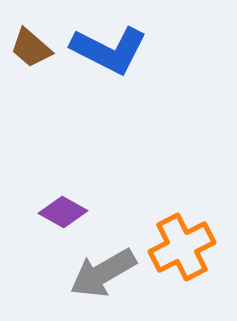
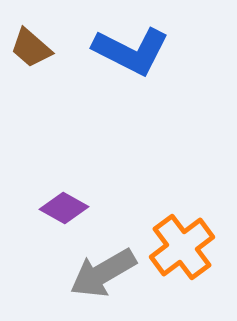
blue L-shape: moved 22 px right, 1 px down
purple diamond: moved 1 px right, 4 px up
orange cross: rotated 10 degrees counterclockwise
